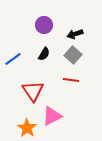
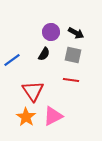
purple circle: moved 7 px right, 7 px down
black arrow: moved 1 px right, 1 px up; rotated 133 degrees counterclockwise
gray square: rotated 30 degrees counterclockwise
blue line: moved 1 px left, 1 px down
pink triangle: moved 1 px right
orange star: moved 1 px left, 11 px up
